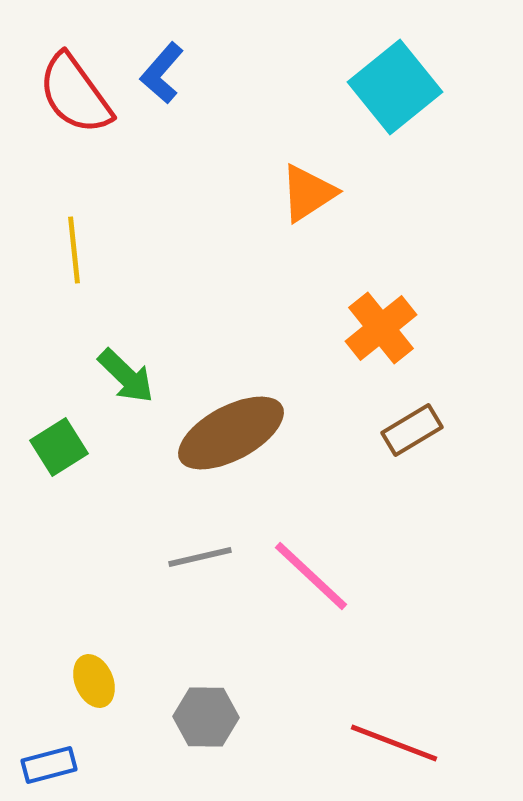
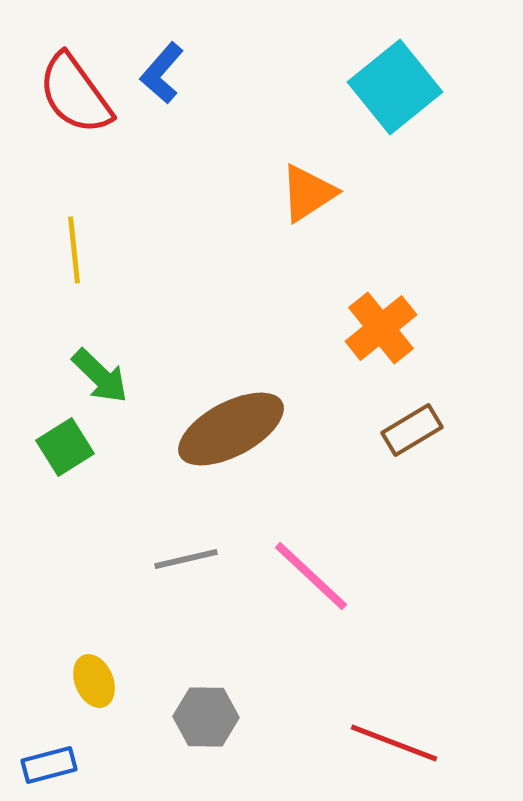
green arrow: moved 26 px left
brown ellipse: moved 4 px up
green square: moved 6 px right
gray line: moved 14 px left, 2 px down
